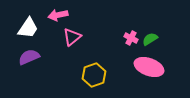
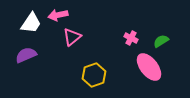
white trapezoid: moved 3 px right, 5 px up
green semicircle: moved 11 px right, 2 px down
purple semicircle: moved 3 px left, 2 px up
pink ellipse: rotated 32 degrees clockwise
